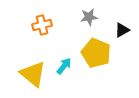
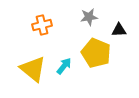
black triangle: moved 3 px left; rotated 28 degrees clockwise
yellow triangle: moved 5 px up
